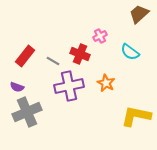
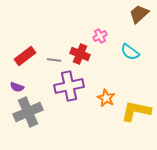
red rectangle: rotated 15 degrees clockwise
gray line: moved 1 px right, 1 px up; rotated 24 degrees counterclockwise
orange star: moved 15 px down
gray cross: moved 1 px right
yellow L-shape: moved 5 px up
